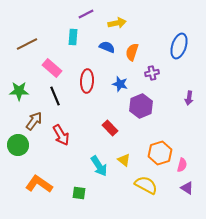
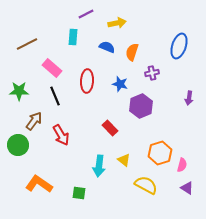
cyan arrow: rotated 40 degrees clockwise
